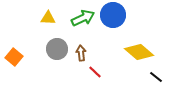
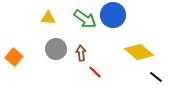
green arrow: moved 2 px right, 1 px down; rotated 60 degrees clockwise
gray circle: moved 1 px left
